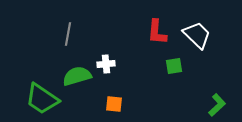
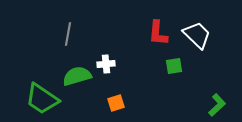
red L-shape: moved 1 px right, 1 px down
orange square: moved 2 px right, 1 px up; rotated 24 degrees counterclockwise
